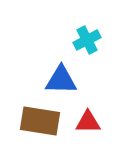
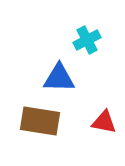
blue triangle: moved 2 px left, 2 px up
red triangle: moved 16 px right; rotated 12 degrees clockwise
